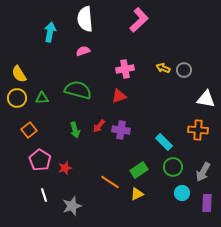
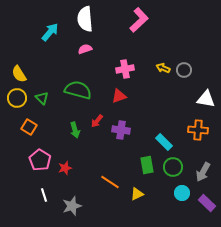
cyan arrow: rotated 30 degrees clockwise
pink semicircle: moved 2 px right, 2 px up
green triangle: rotated 48 degrees clockwise
red arrow: moved 2 px left, 5 px up
orange square: moved 3 px up; rotated 21 degrees counterclockwise
green rectangle: moved 8 px right, 5 px up; rotated 66 degrees counterclockwise
purple rectangle: rotated 48 degrees counterclockwise
